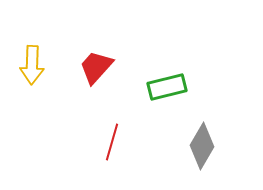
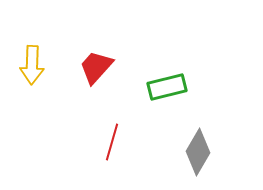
gray diamond: moved 4 px left, 6 px down
